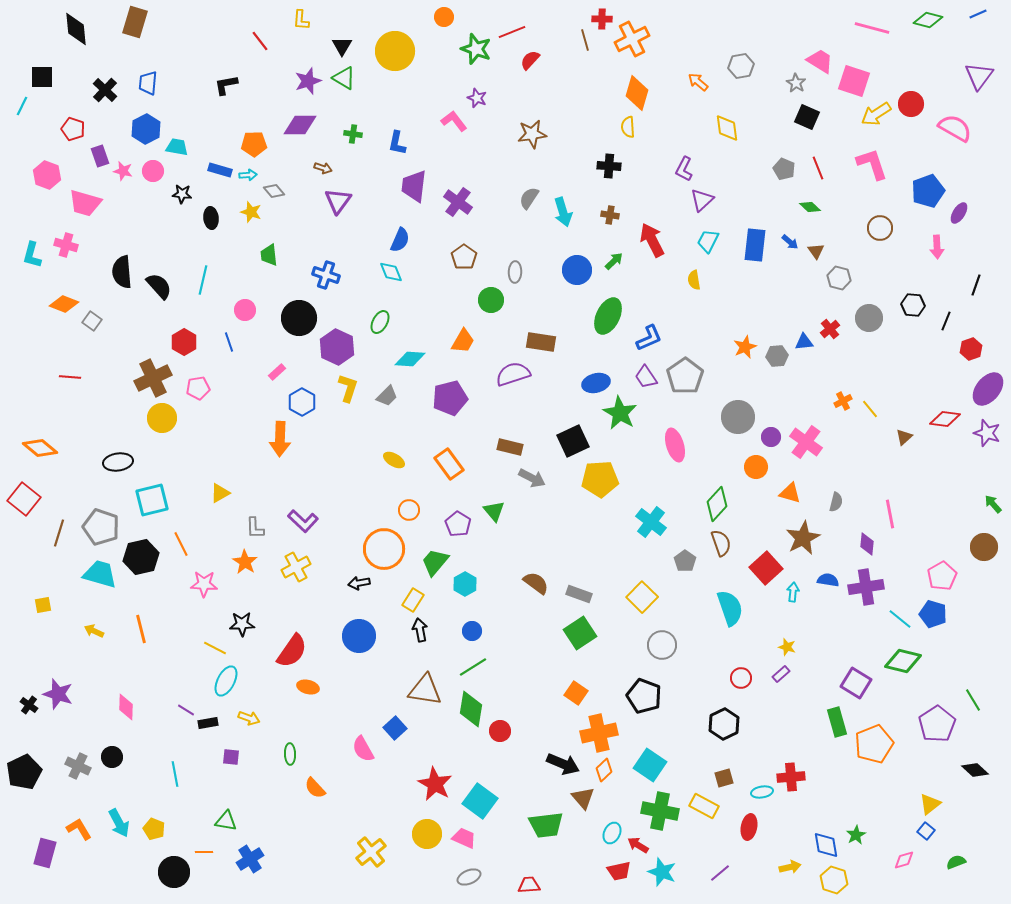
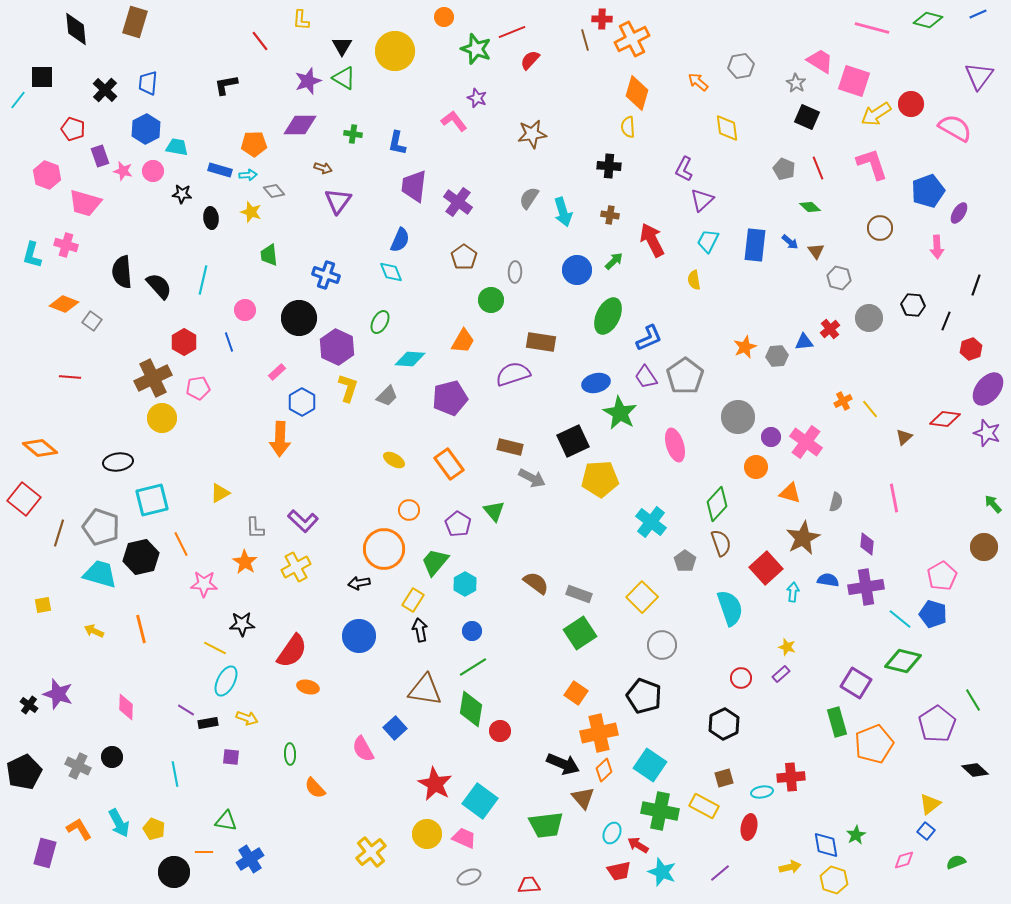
cyan line at (22, 106): moved 4 px left, 6 px up; rotated 12 degrees clockwise
pink line at (890, 514): moved 4 px right, 16 px up
yellow arrow at (249, 718): moved 2 px left
